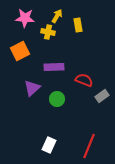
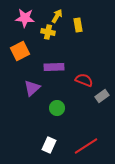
green circle: moved 9 px down
red line: moved 3 px left; rotated 35 degrees clockwise
